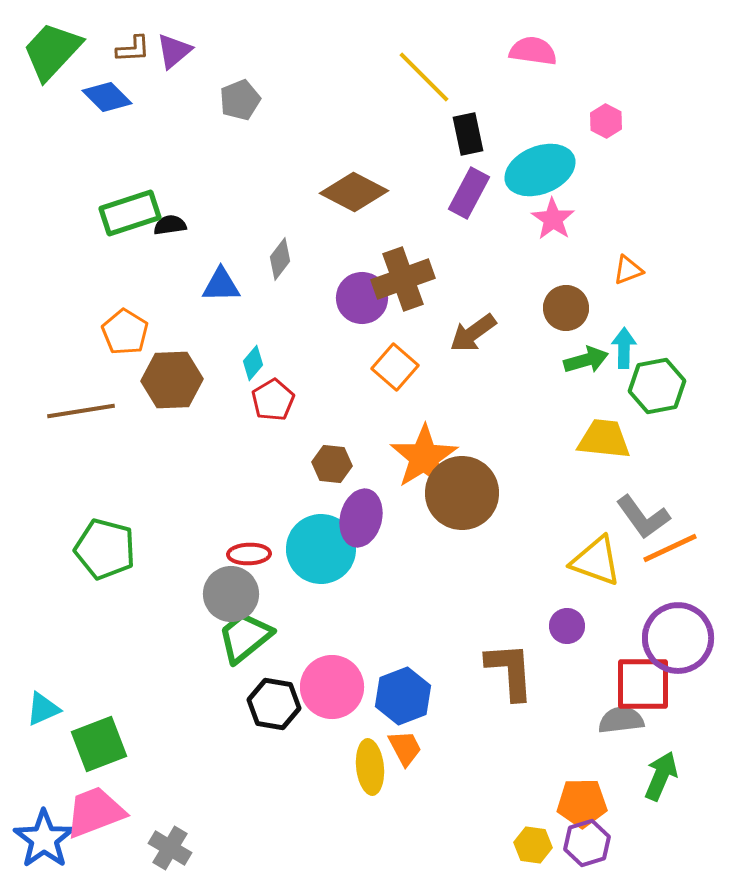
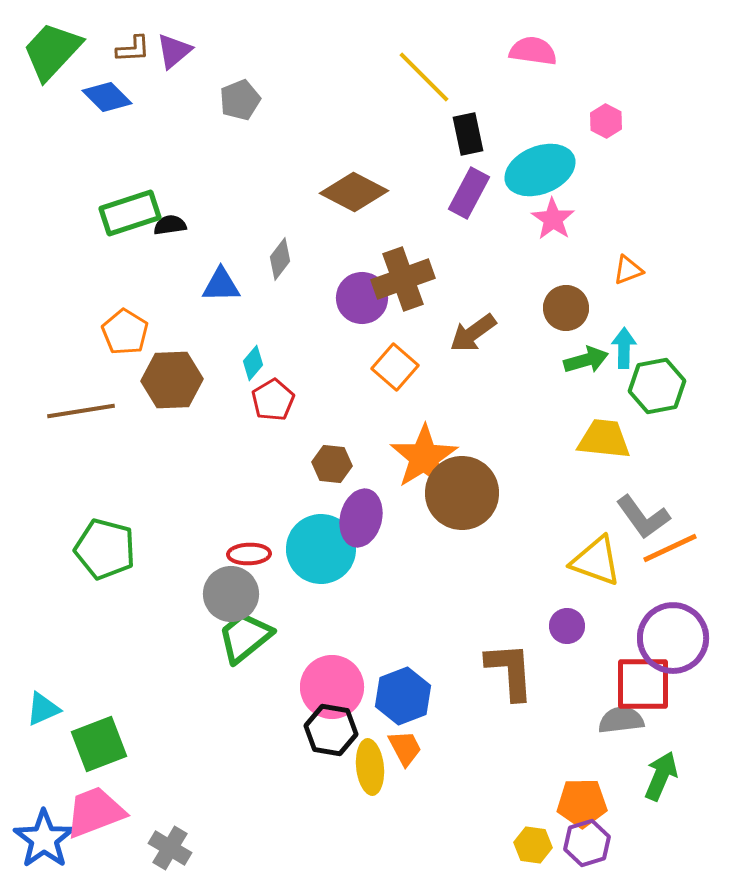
purple circle at (678, 638): moved 5 px left
black hexagon at (274, 704): moved 57 px right, 26 px down
